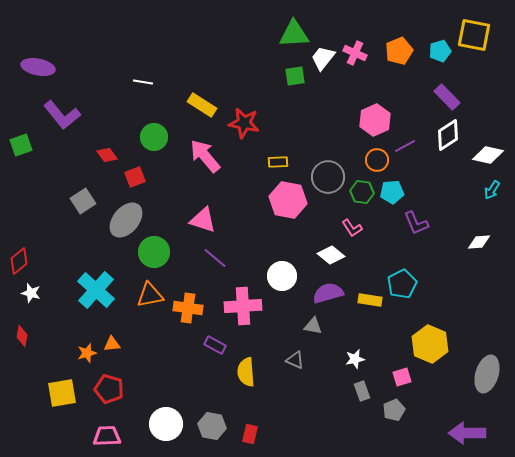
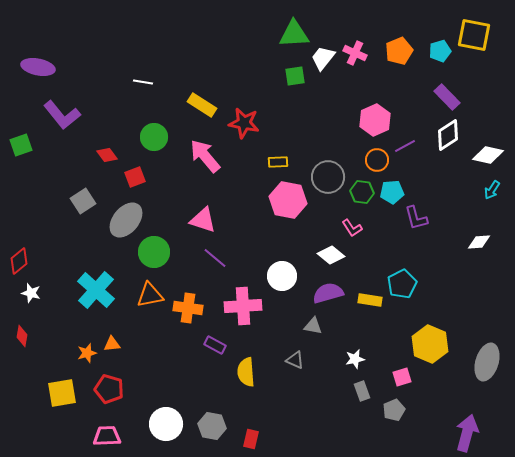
purple L-shape at (416, 223): moved 5 px up; rotated 8 degrees clockwise
gray ellipse at (487, 374): moved 12 px up
purple arrow at (467, 433): rotated 105 degrees clockwise
red rectangle at (250, 434): moved 1 px right, 5 px down
